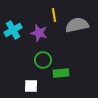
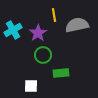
purple star: moved 1 px left; rotated 24 degrees clockwise
green circle: moved 5 px up
